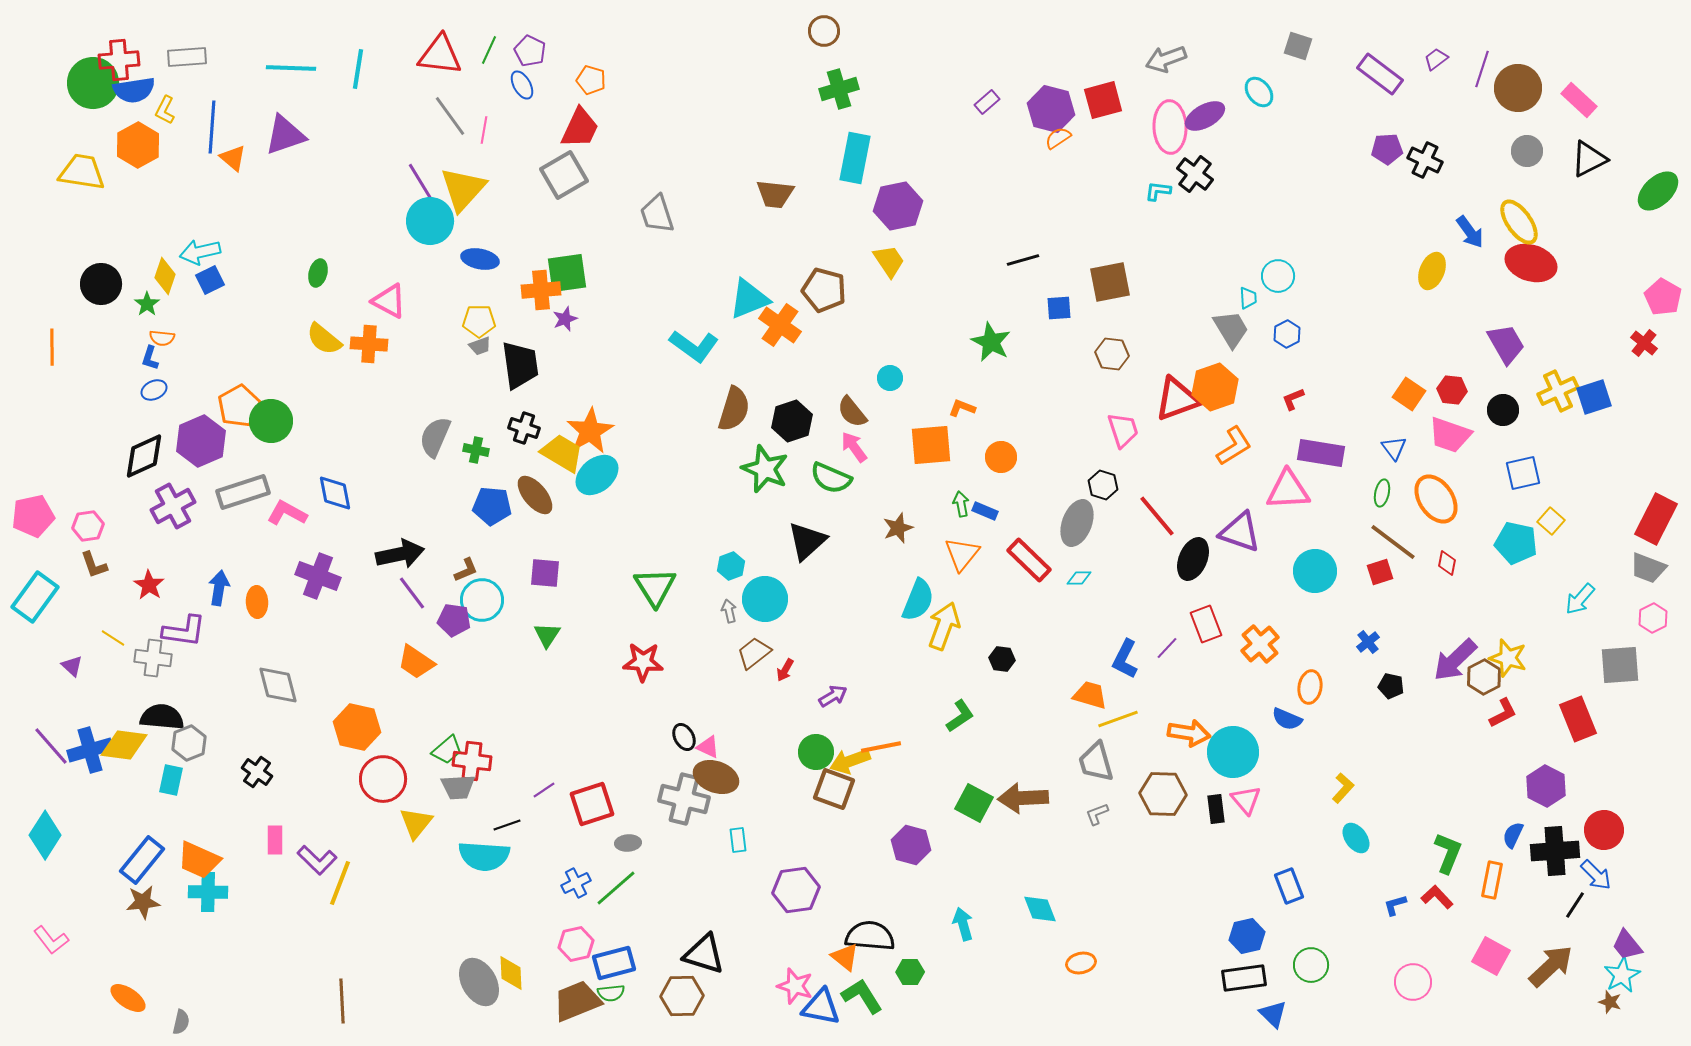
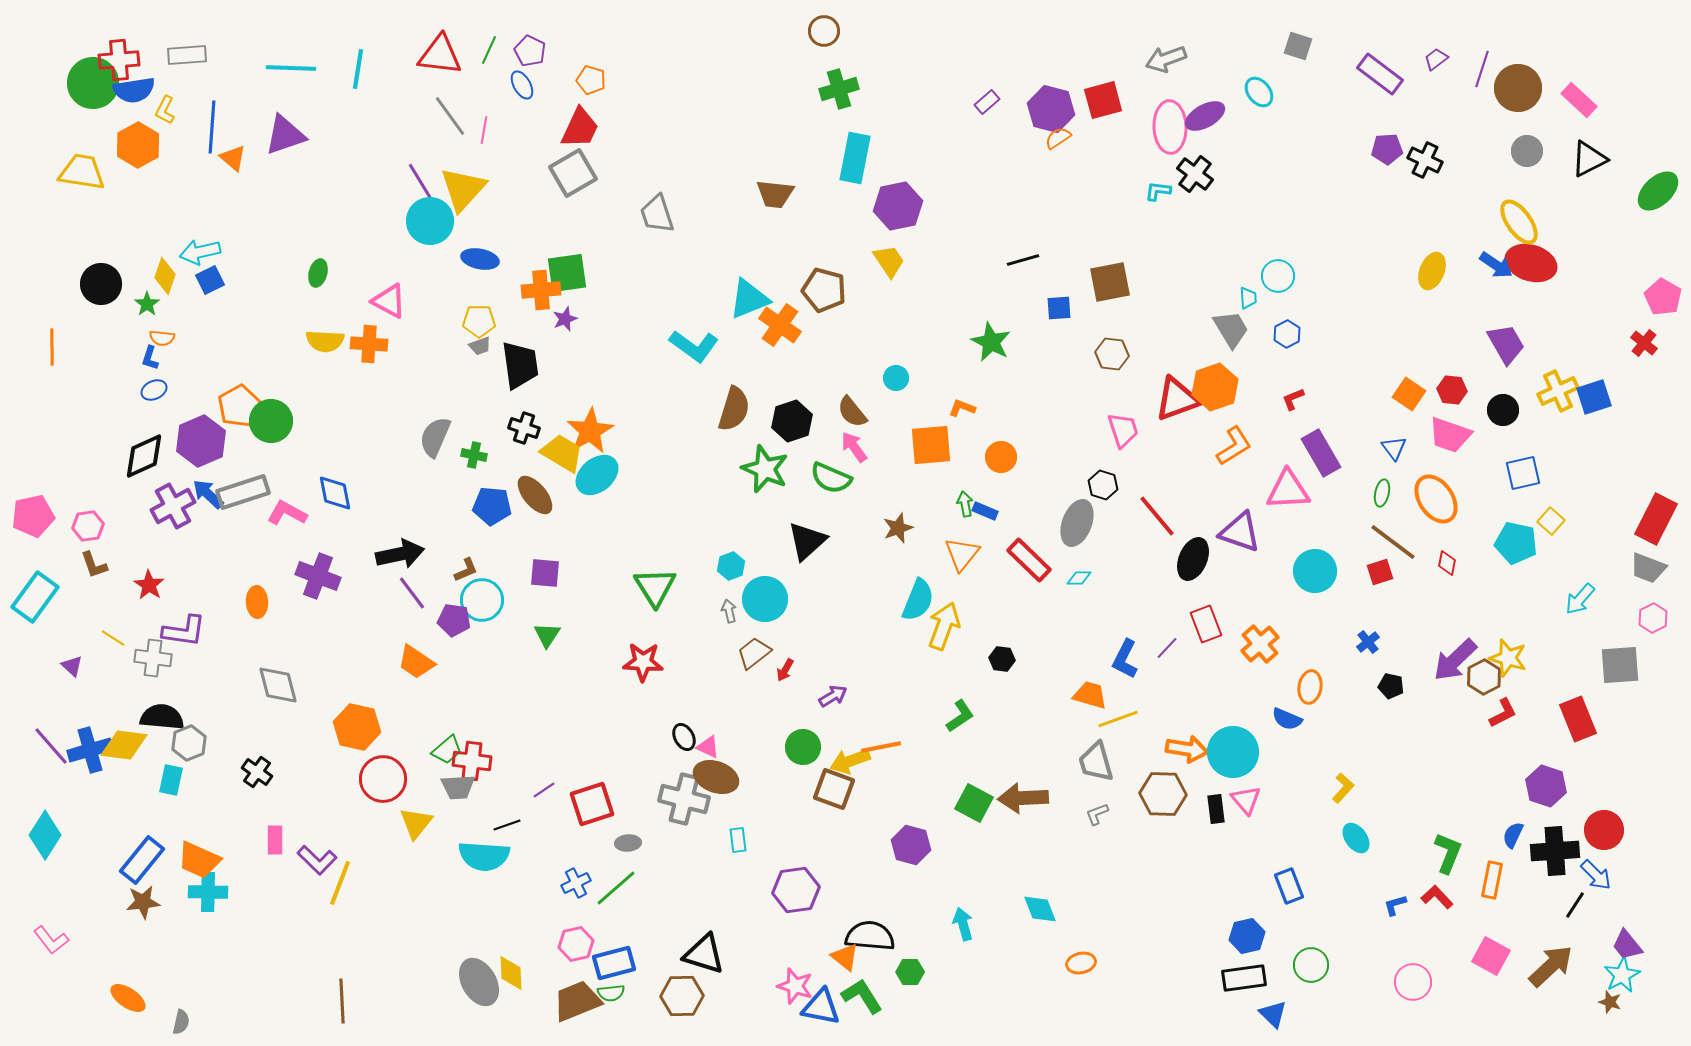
gray rectangle at (187, 57): moved 2 px up
gray square at (564, 175): moved 9 px right, 2 px up
blue arrow at (1470, 232): moved 26 px right, 33 px down; rotated 20 degrees counterclockwise
yellow semicircle at (324, 339): moved 1 px right, 2 px down; rotated 36 degrees counterclockwise
cyan circle at (890, 378): moved 6 px right
green cross at (476, 450): moved 2 px left, 5 px down
purple rectangle at (1321, 453): rotated 51 degrees clockwise
green arrow at (961, 504): moved 4 px right
blue arrow at (219, 588): moved 11 px left, 94 px up; rotated 56 degrees counterclockwise
orange arrow at (1189, 733): moved 2 px left, 16 px down
green circle at (816, 752): moved 13 px left, 5 px up
purple hexagon at (1546, 786): rotated 9 degrees counterclockwise
